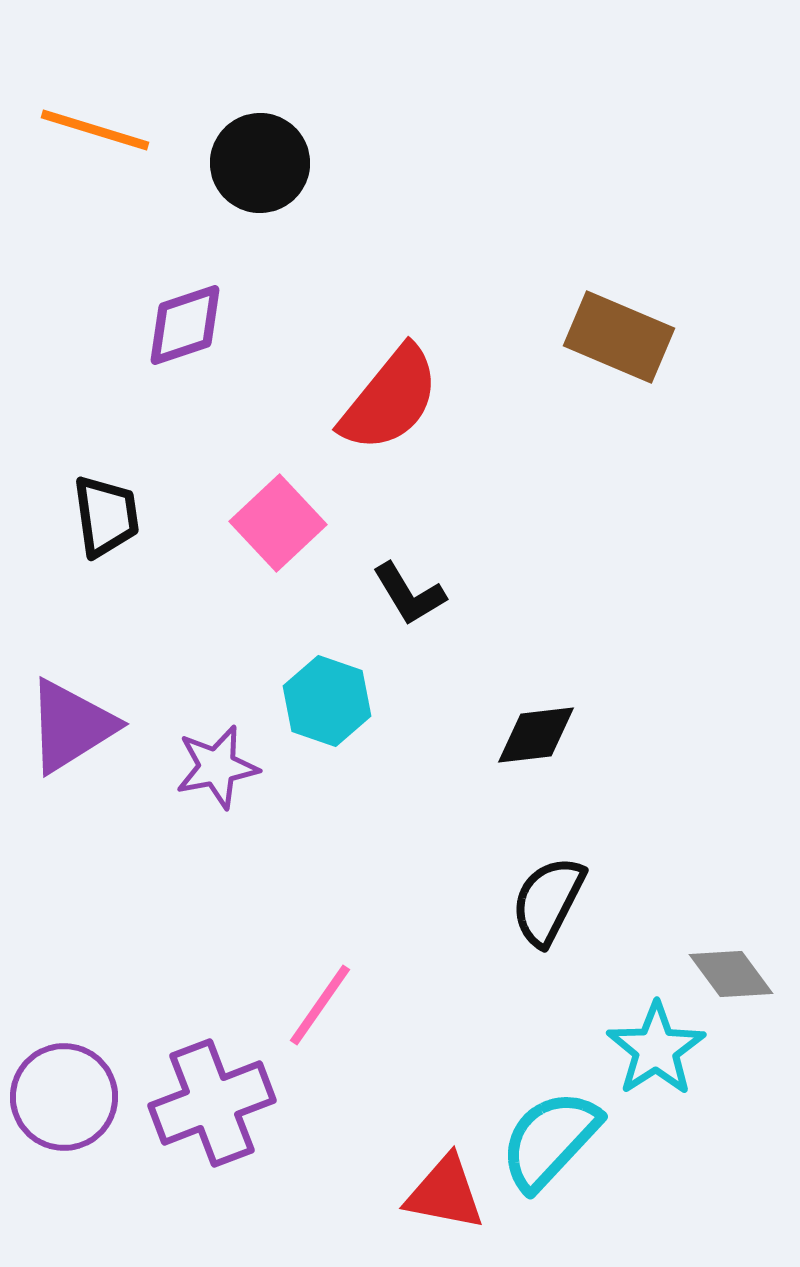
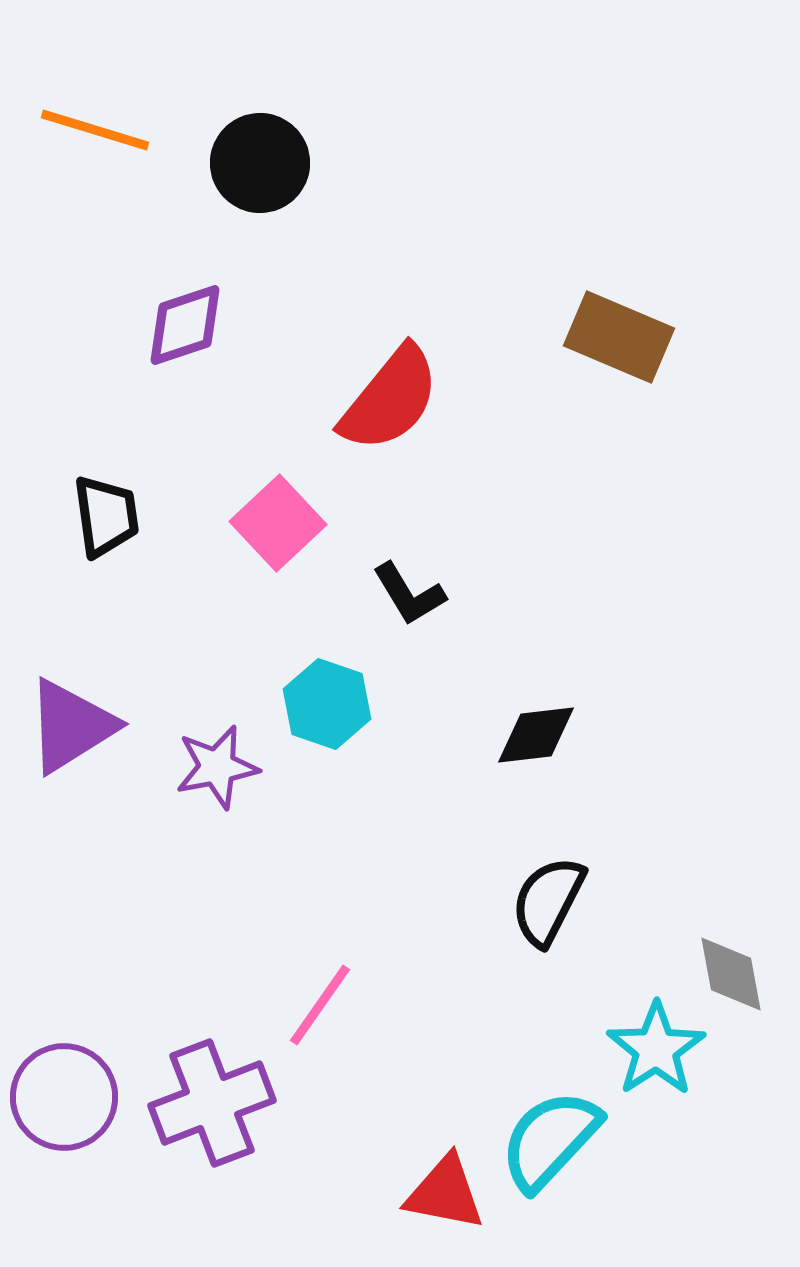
cyan hexagon: moved 3 px down
gray diamond: rotated 26 degrees clockwise
